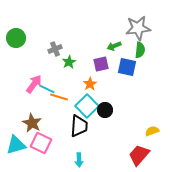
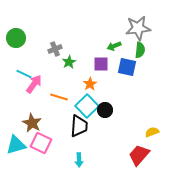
purple square: rotated 14 degrees clockwise
cyan line: moved 23 px left, 15 px up
yellow semicircle: moved 1 px down
